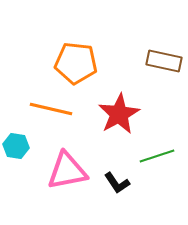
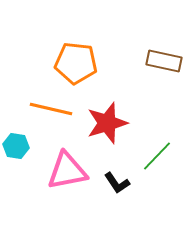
red star: moved 12 px left, 9 px down; rotated 12 degrees clockwise
green line: rotated 28 degrees counterclockwise
